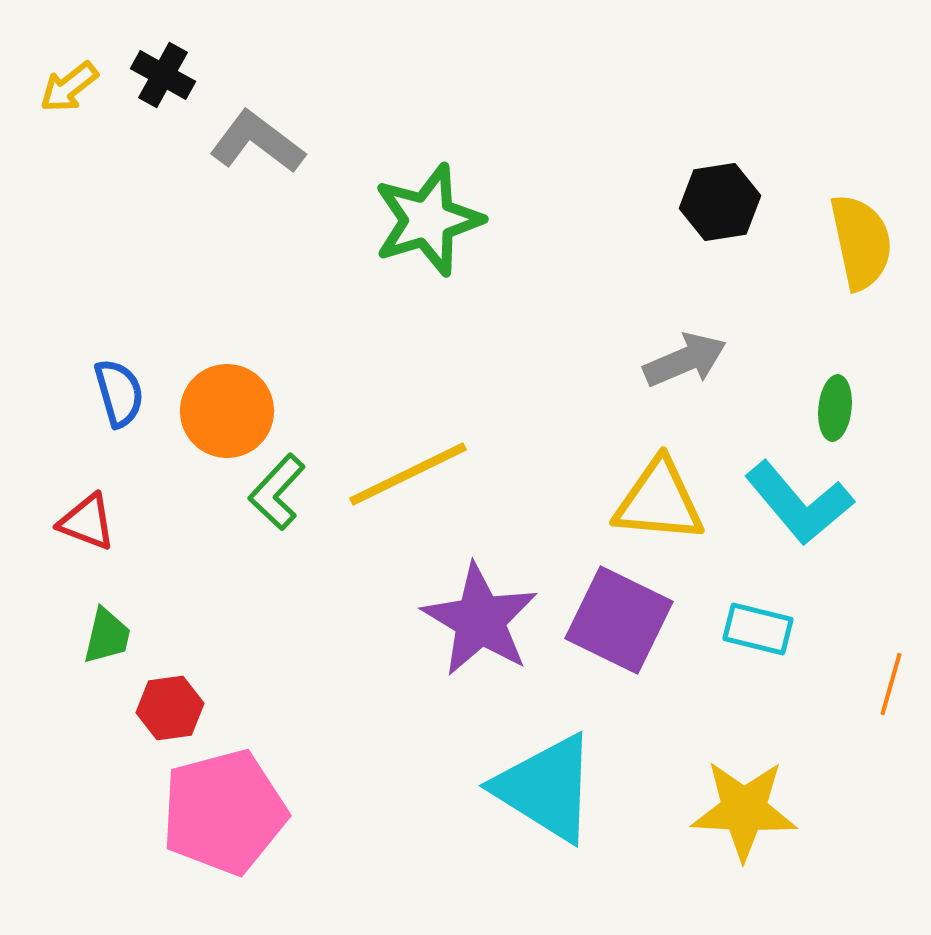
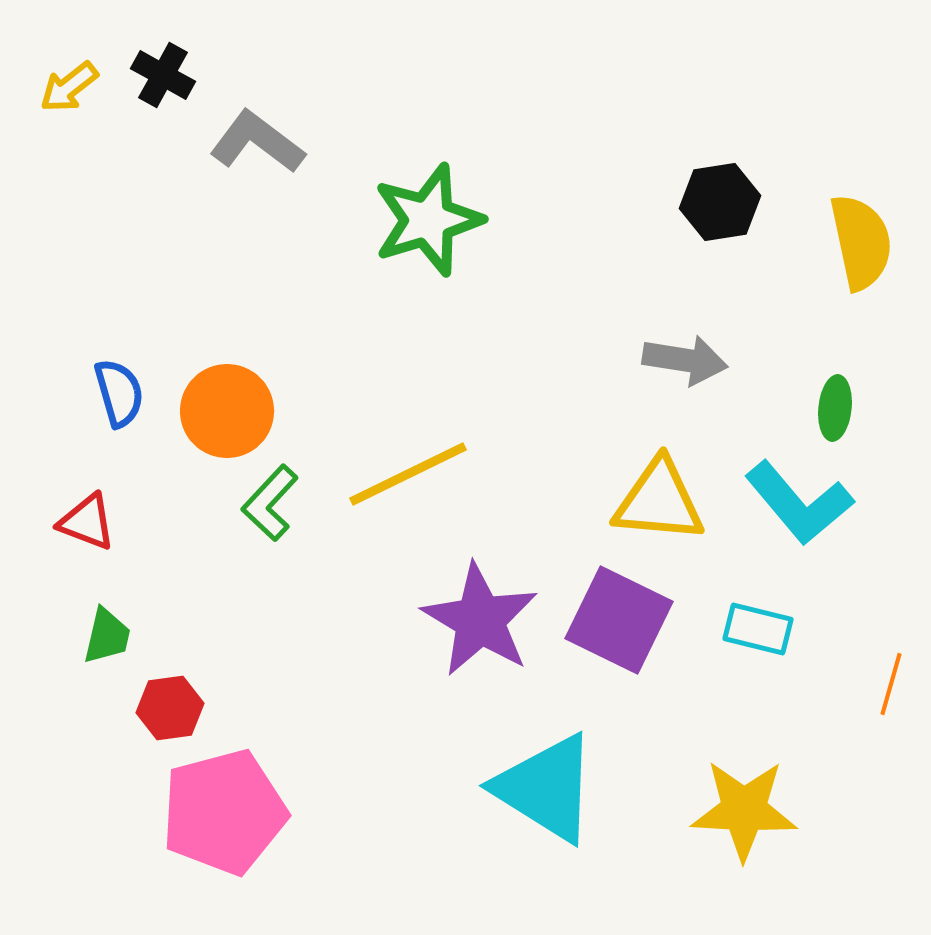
gray arrow: rotated 32 degrees clockwise
green L-shape: moved 7 px left, 11 px down
